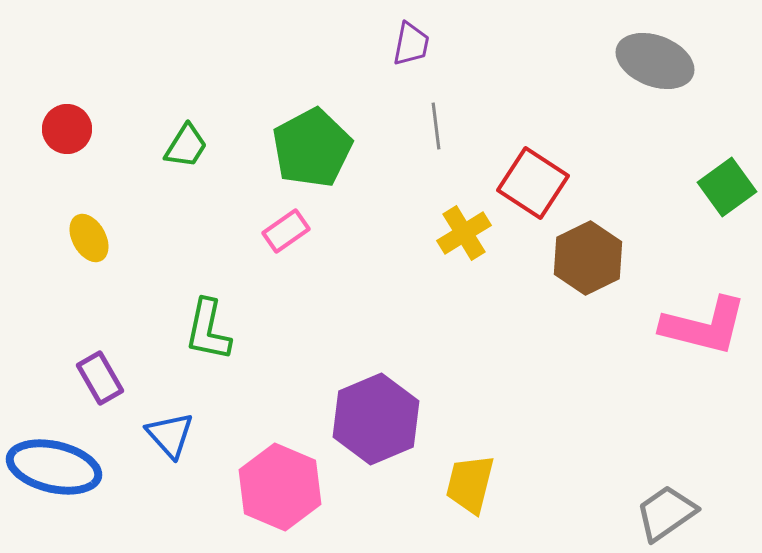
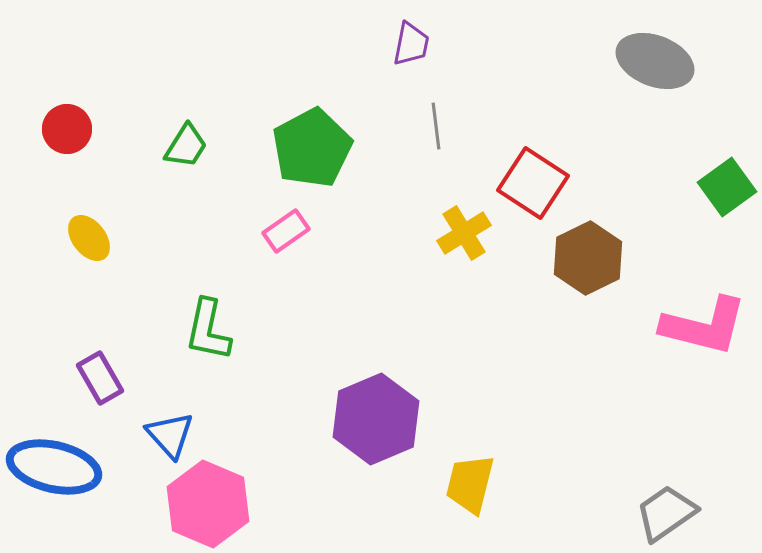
yellow ellipse: rotated 9 degrees counterclockwise
pink hexagon: moved 72 px left, 17 px down
